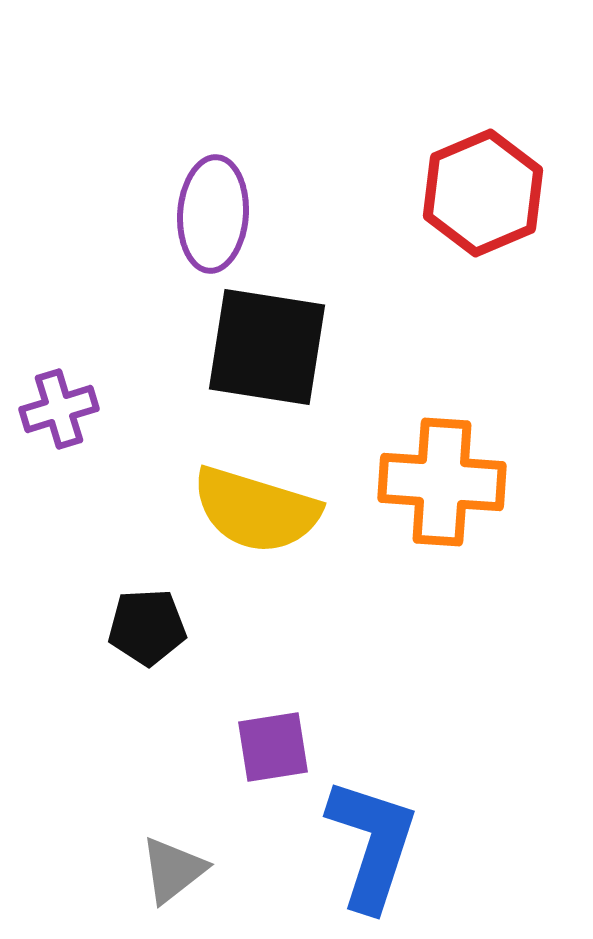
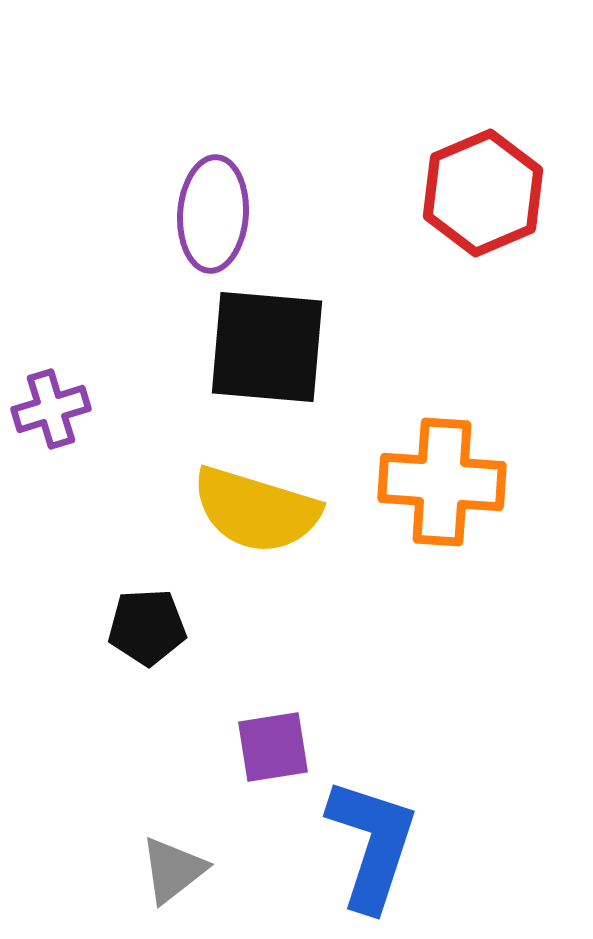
black square: rotated 4 degrees counterclockwise
purple cross: moved 8 px left
